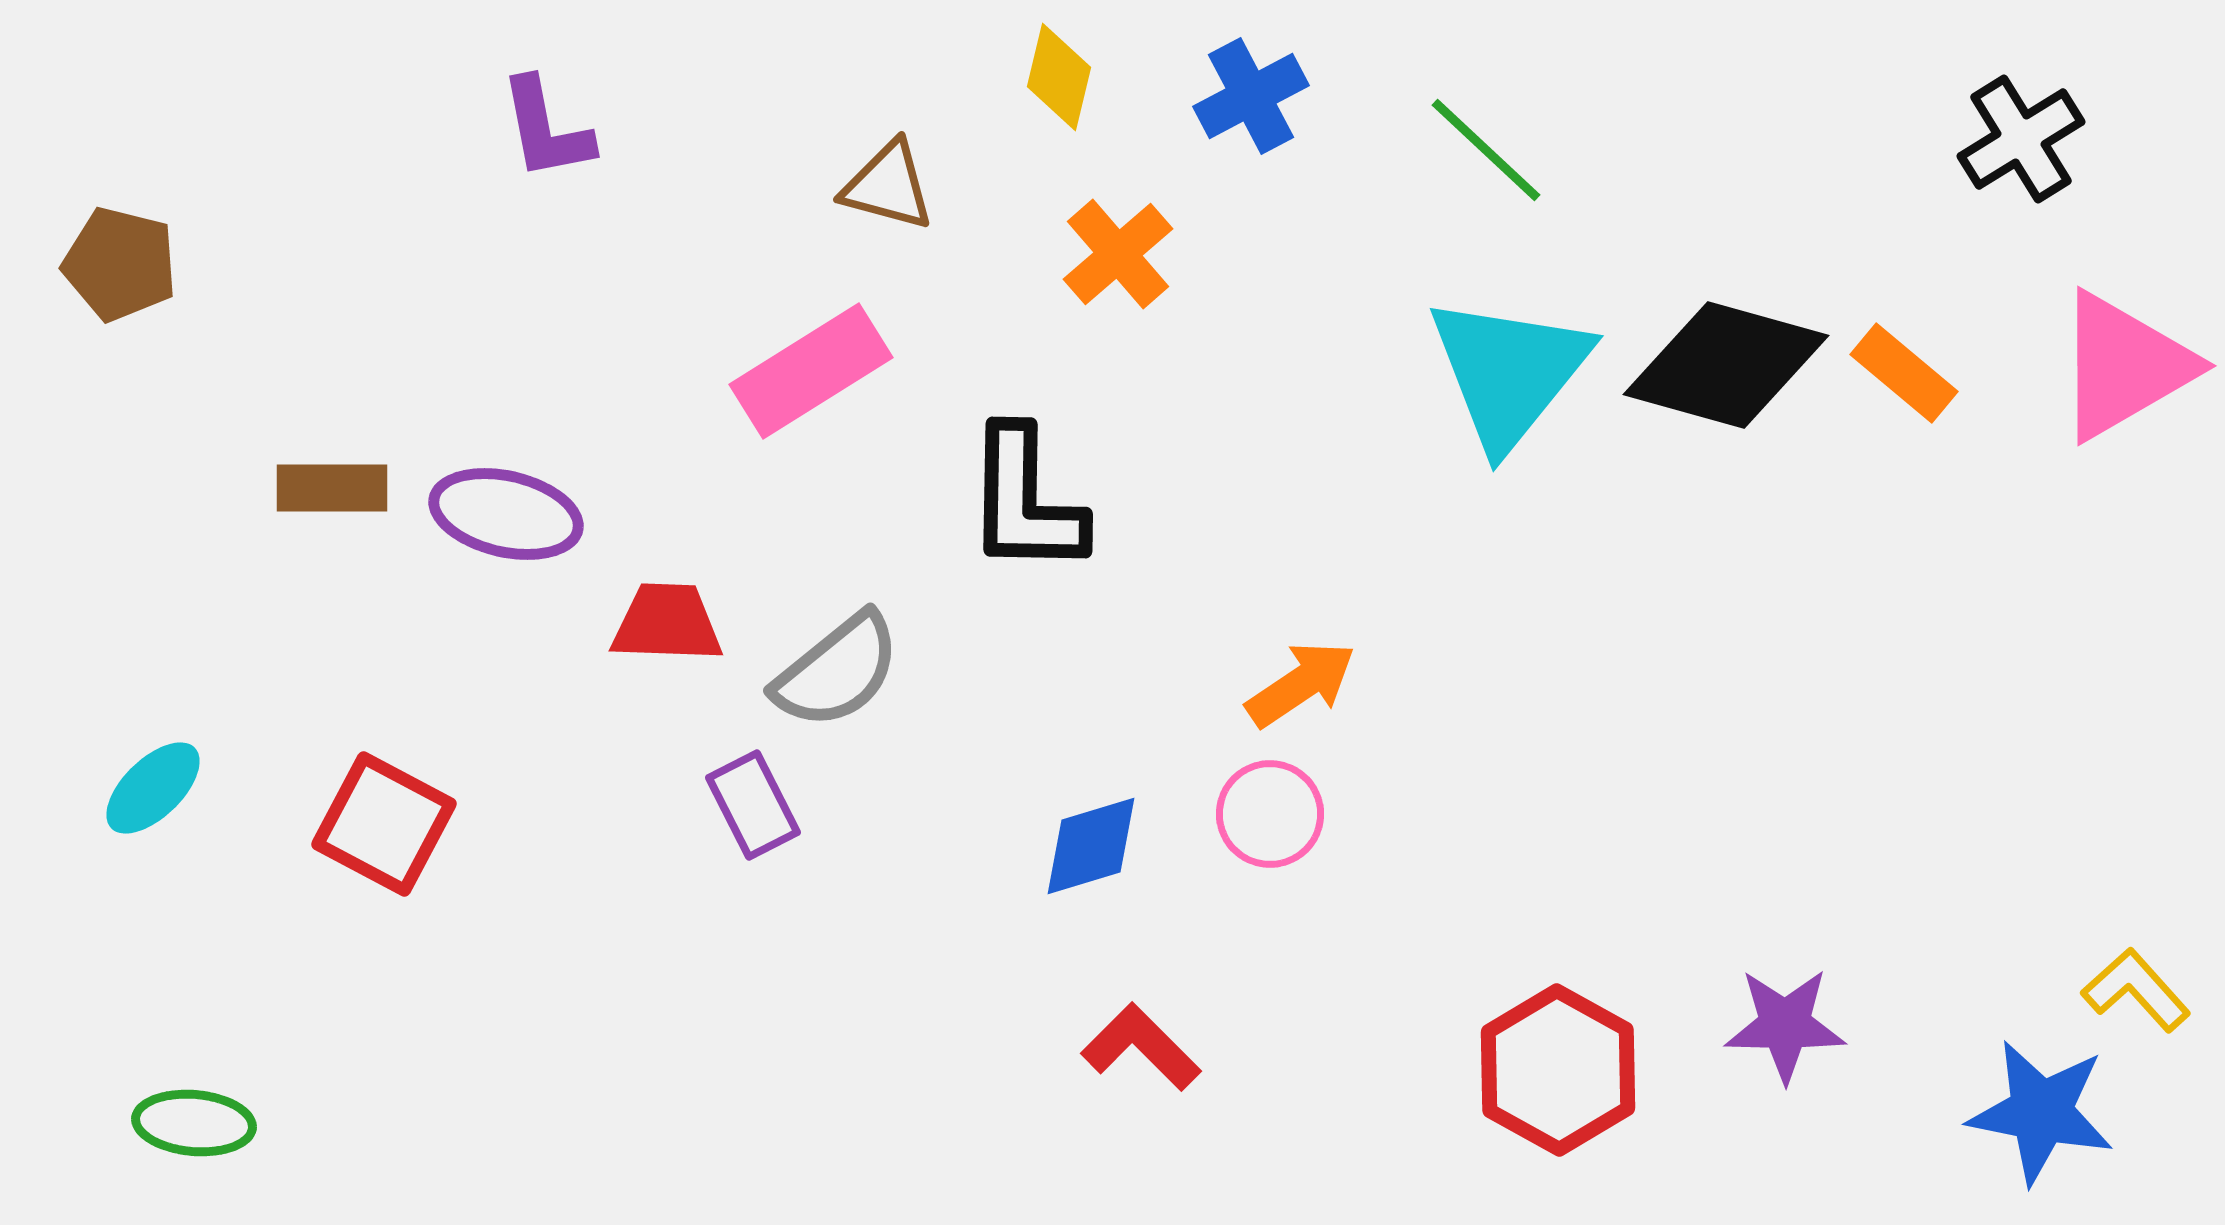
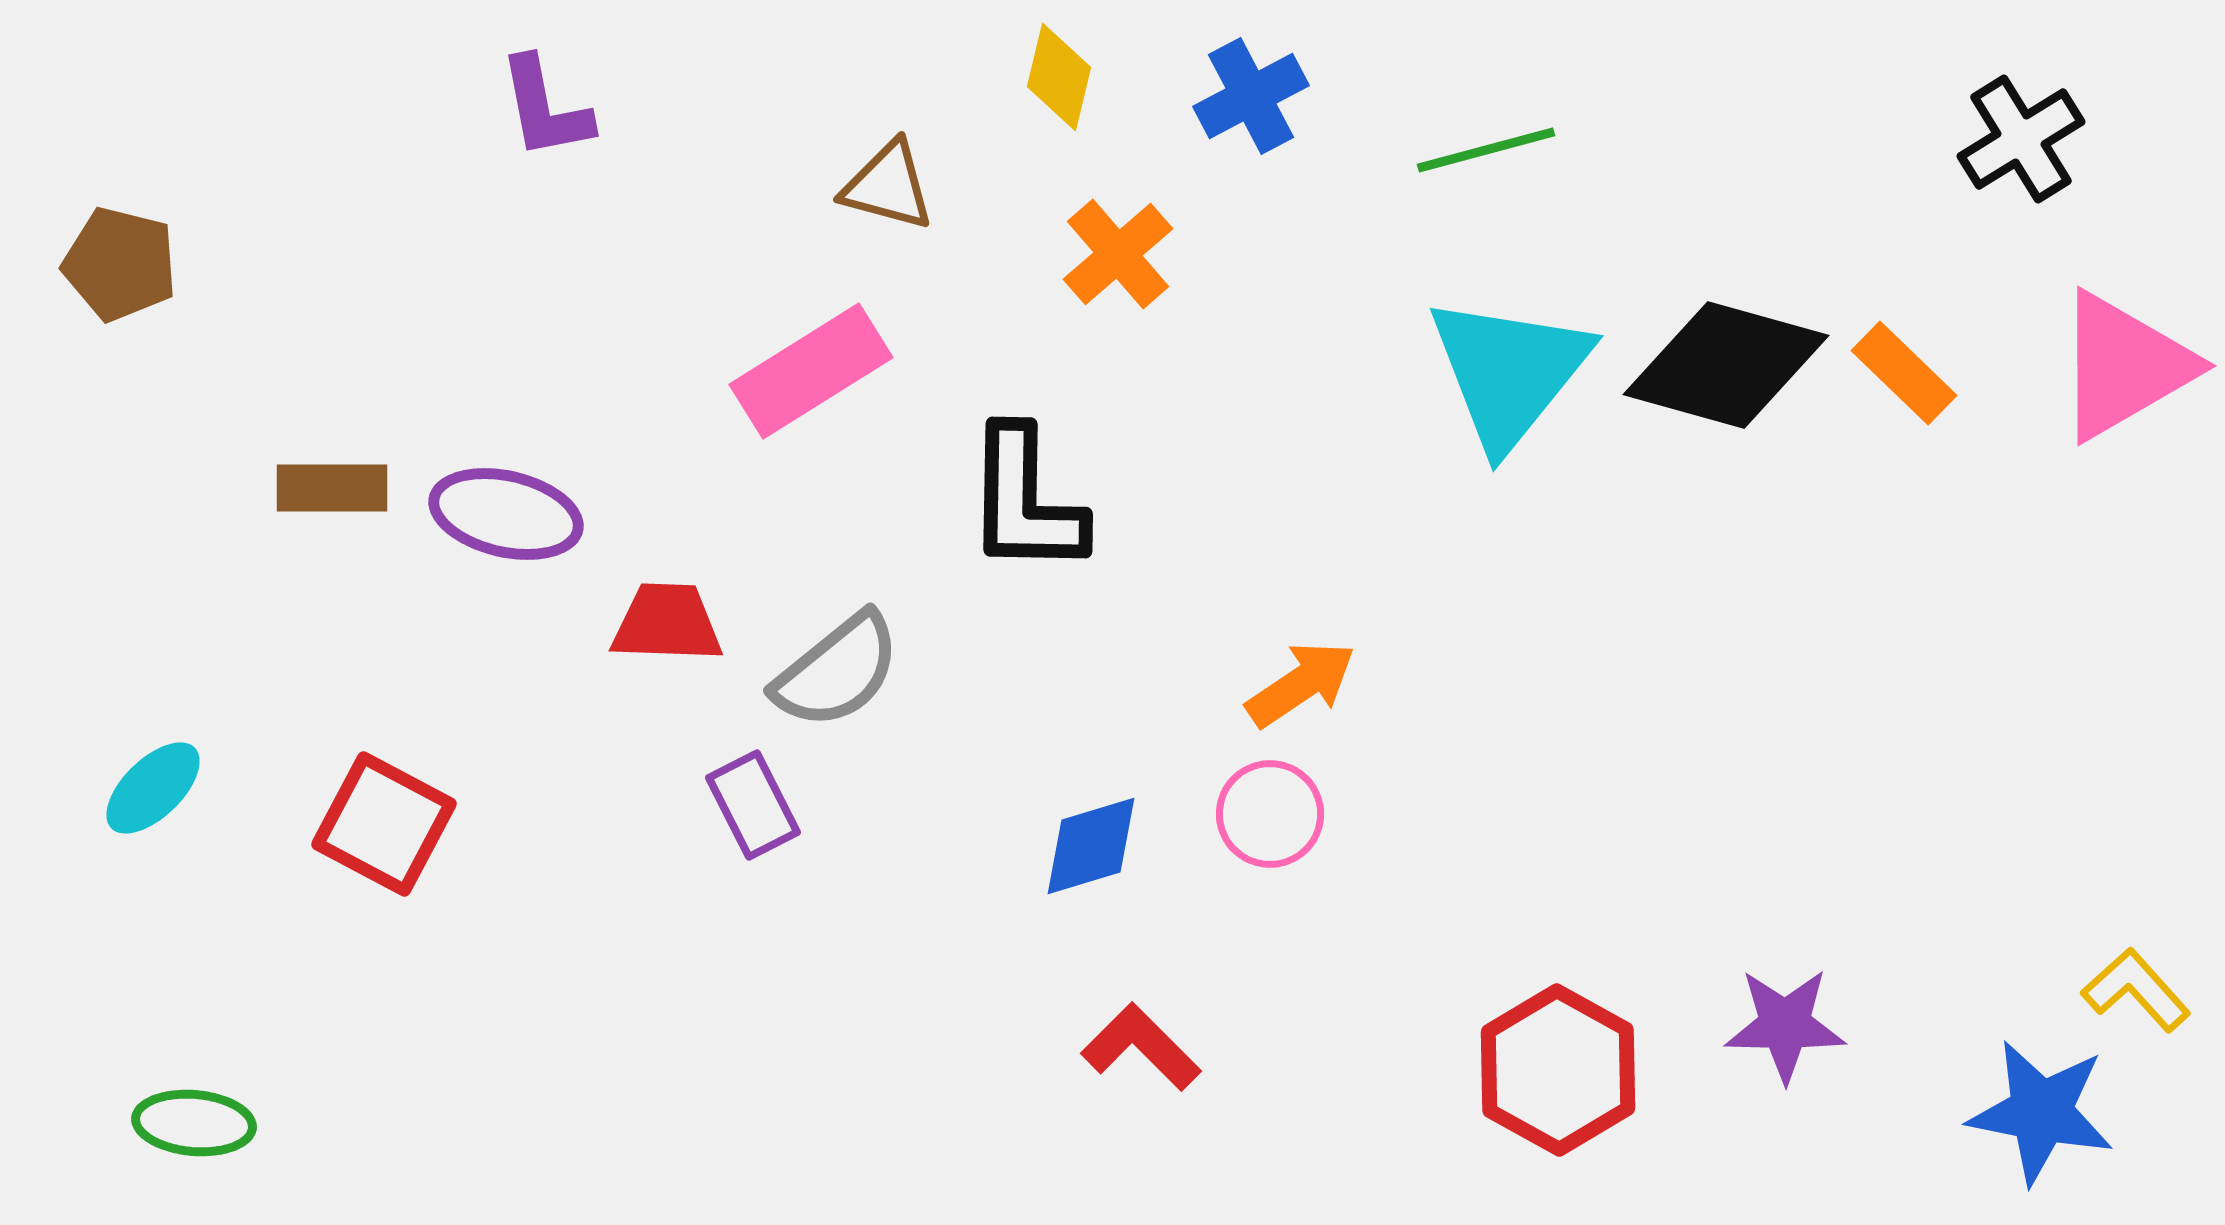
purple L-shape: moved 1 px left, 21 px up
green line: rotated 58 degrees counterclockwise
orange rectangle: rotated 4 degrees clockwise
